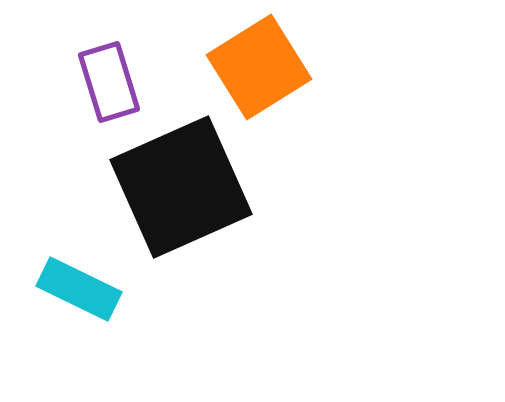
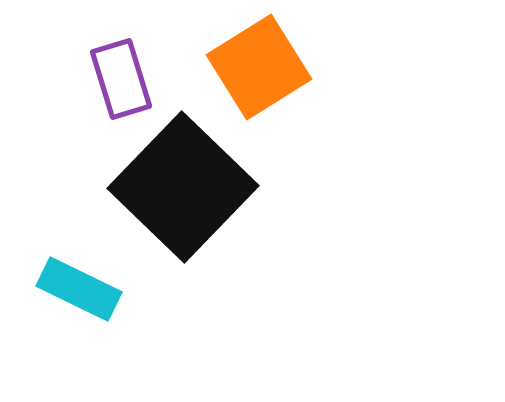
purple rectangle: moved 12 px right, 3 px up
black square: moved 2 px right; rotated 22 degrees counterclockwise
